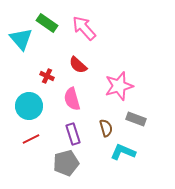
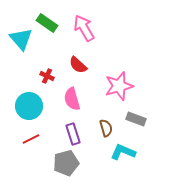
pink arrow: rotated 12 degrees clockwise
